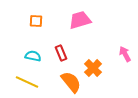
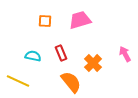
orange square: moved 9 px right
orange cross: moved 5 px up
yellow line: moved 9 px left, 1 px up
